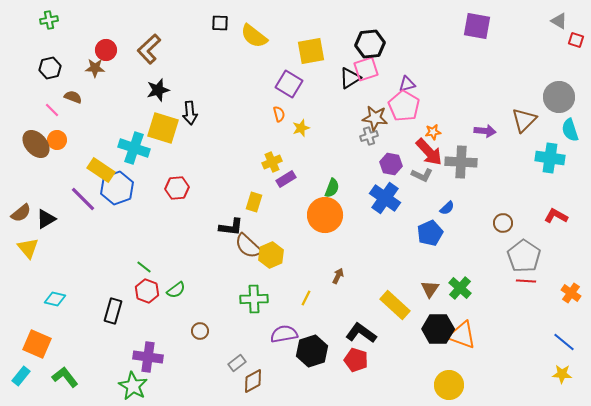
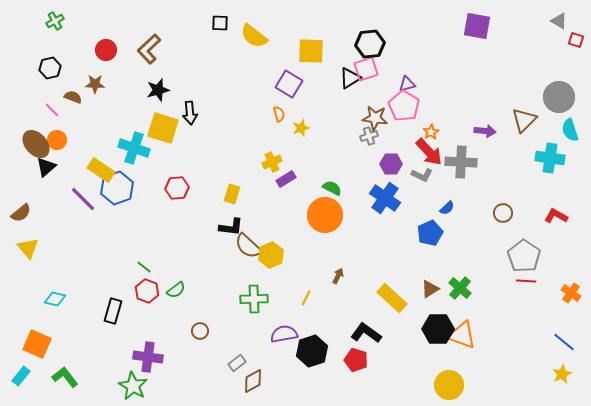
green cross at (49, 20): moved 6 px right, 1 px down; rotated 18 degrees counterclockwise
yellow square at (311, 51): rotated 12 degrees clockwise
brown star at (95, 68): moved 16 px down
orange star at (433, 132): moved 2 px left; rotated 21 degrees counterclockwise
purple hexagon at (391, 164): rotated 10 degrees counterclockwise
green semicircle at (332, 188): rotated 84 degrees counterclockwise
yellow rectangle at (254, 202): moved 22 px left, 8 px up
black triangle at (46, 219): moved 52 px up; rotated 10 degrees counterclockwise
brown circle at (503, 223): moved 10 px up
brown triangle at (430, 289): rotated 24 degrees clockwise
yellow rectangle at (395, 305): moved 3 px left, 7 px up
black L-shape at (361, 333): moved 5 px right
yellow star at (562, 374): rotated 30 degrees counterclockwise
